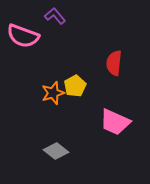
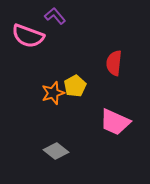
pink semicircle: moved 5 px right
